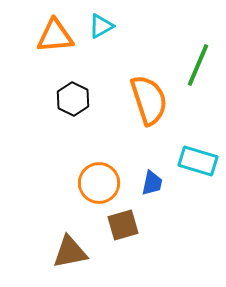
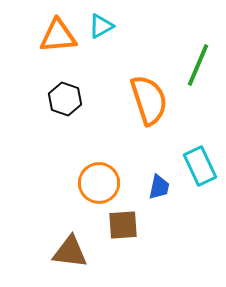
orange triangle: moved 3 px right
black hexagon: moved 8 px left; rotated 8 degrees counterclockwise
cyan rectangle: moved 2 px right, 5 px down; rotated 48 degrees clockwise
blue trapezoid: moved 7 px right, 4 px down
brown square: rotated 12 degrees clockwise
brown triangle: rotated 18 degrees clockwise
